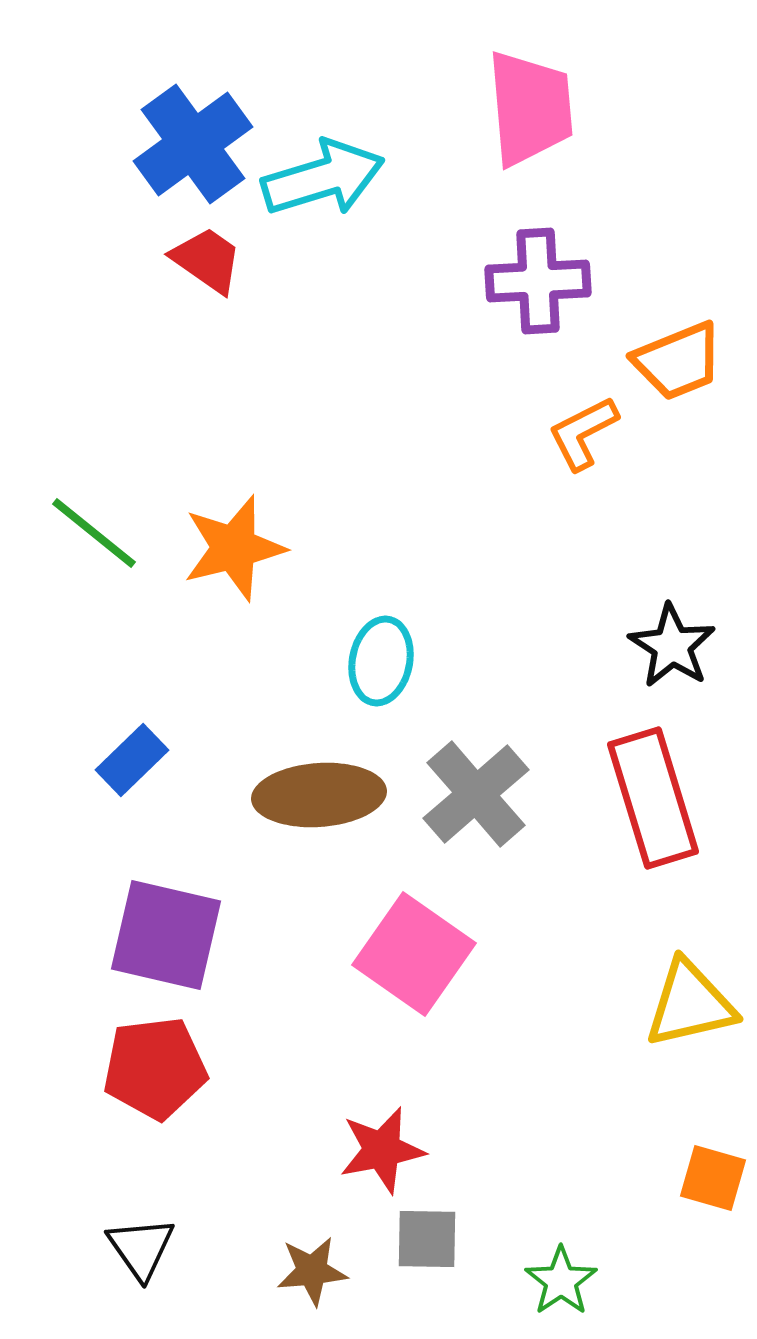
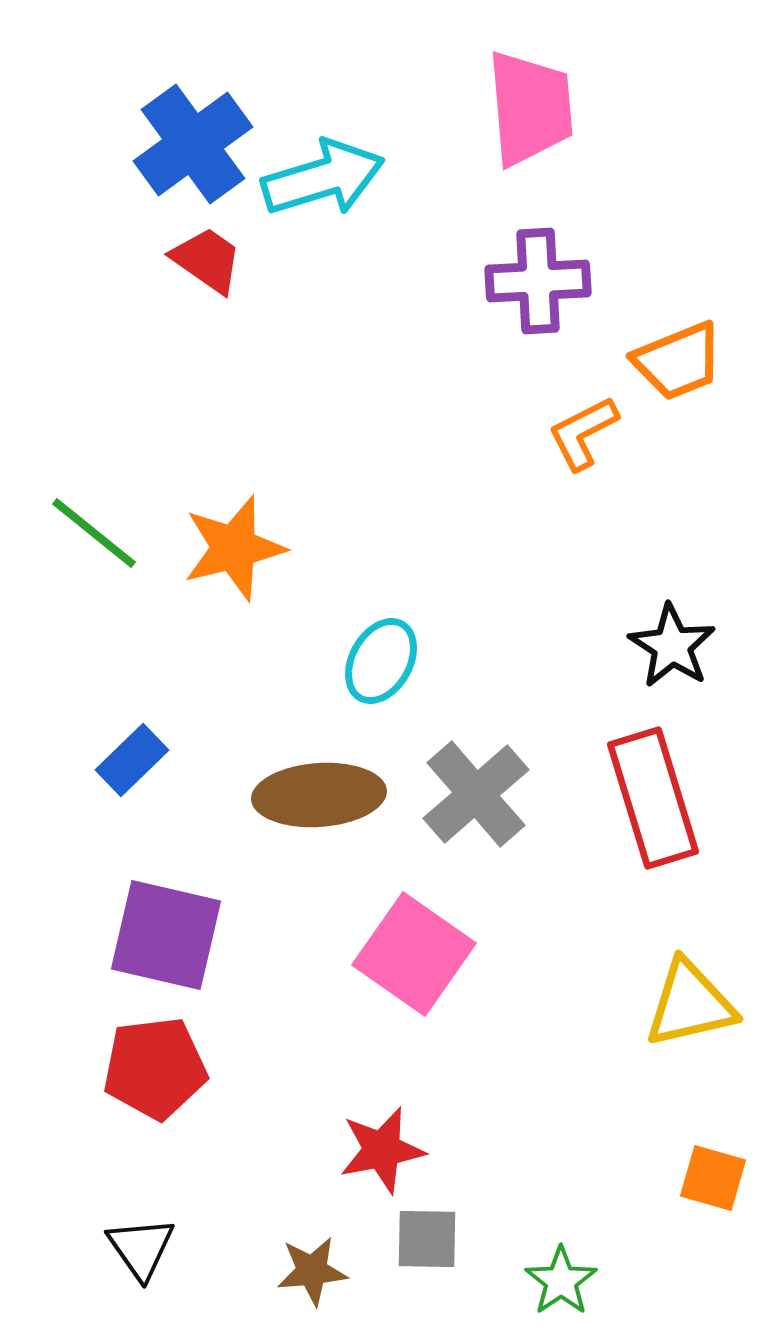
cyan ellipse: rotated 18 degrees clockwise
